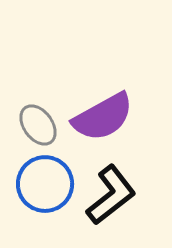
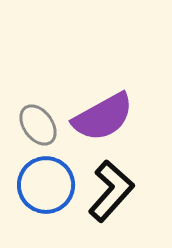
blue circle: moved 1 px right, 1 px down
black L-shape: moved 4 px up; rotated 10 degrees counterclockwise
